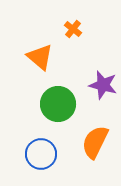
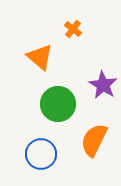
purple star: rotated 16 degrees clockwise
orange semicircle: moved 1 px left, 2 px up
